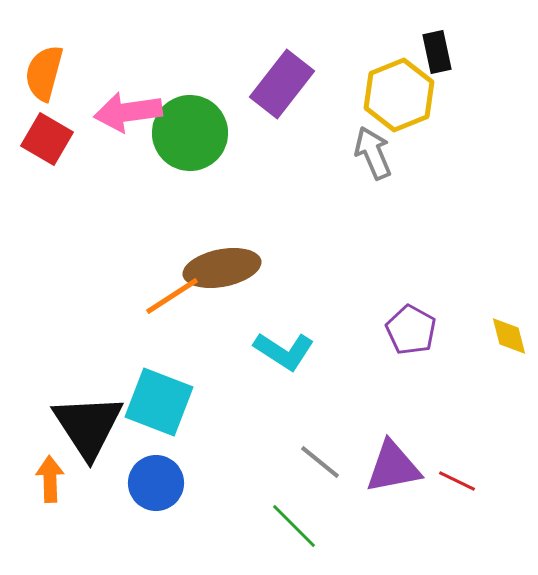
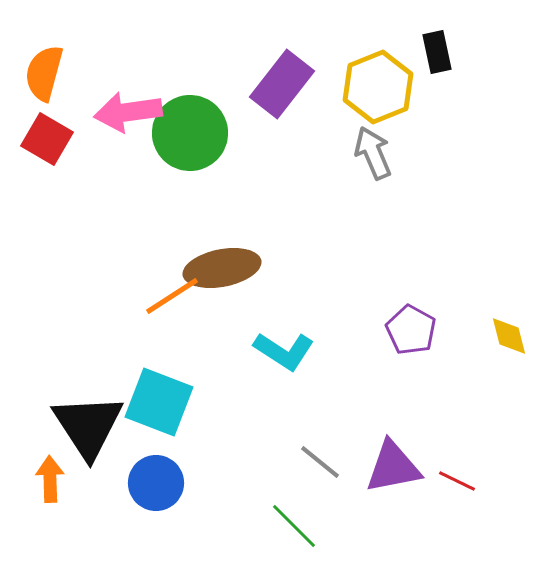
yellow hexagon: moved 21 px left, 8 px up
